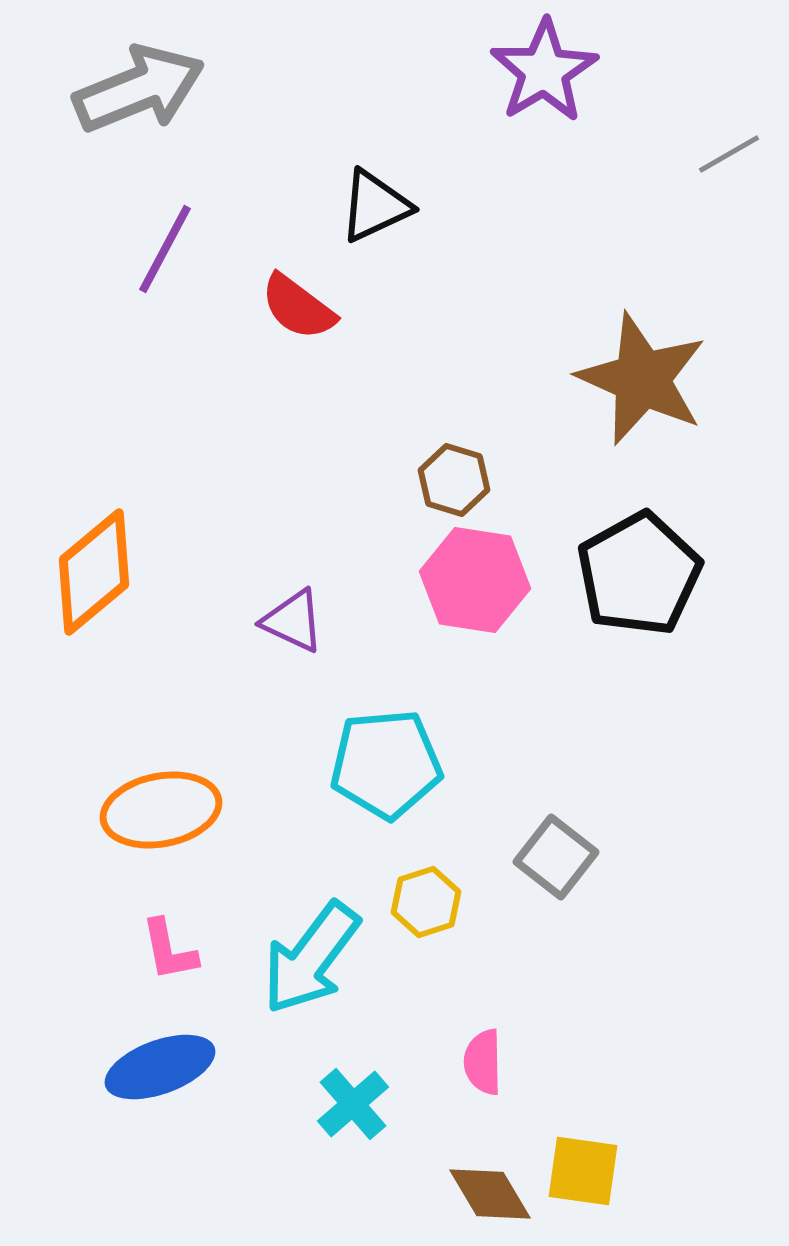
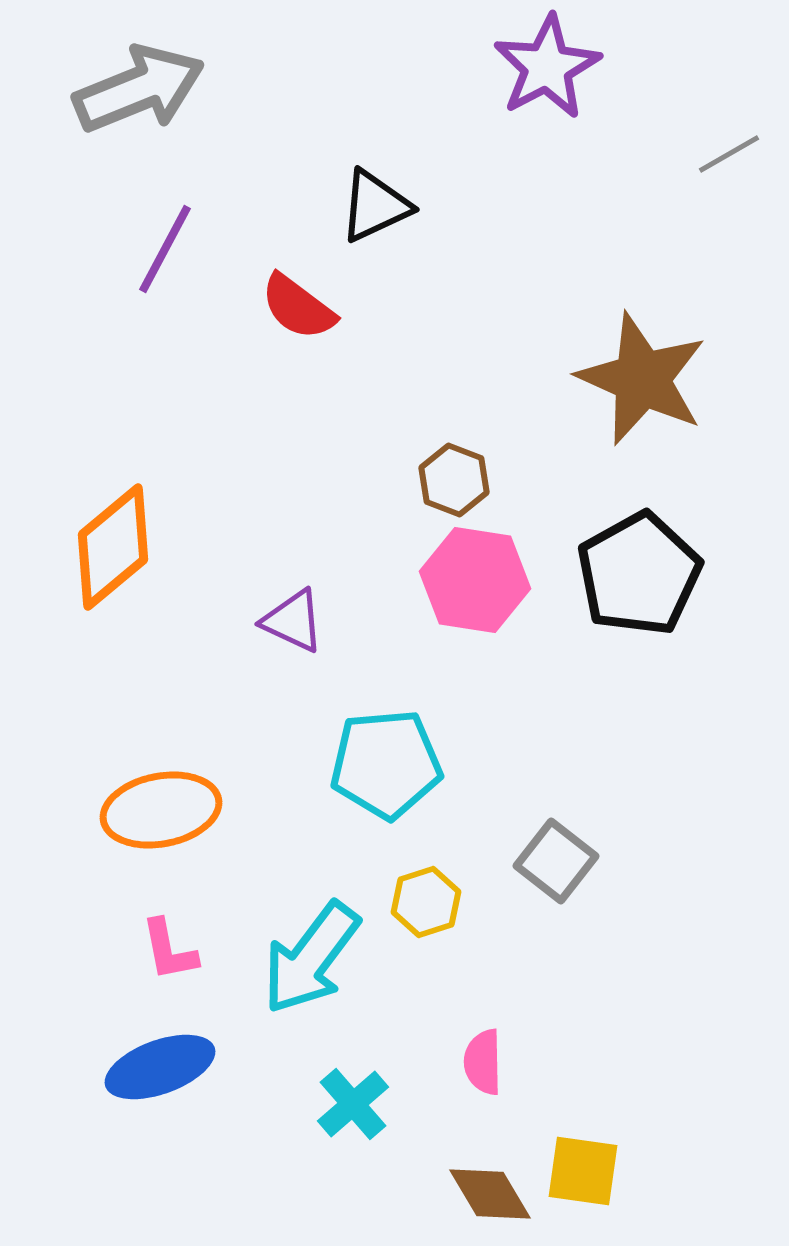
purple star: moved 3 px right, 4 px up; rotated 3 degrees clockwise
brown hexagon: rotated 4 degrees clockwise
orange diamond: moved 19 px right, 25 px up
gray square: moved 4 px down
